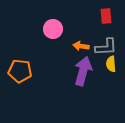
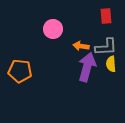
purple arrow: moved 4 px right, 4 px up
